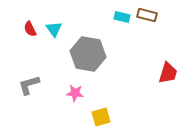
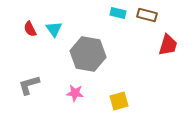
cyan rectangle: moved 4 px left, 4 px up
red trapezoid: moved 28 px up
yellow square: moved 18 px right, 16 px up
